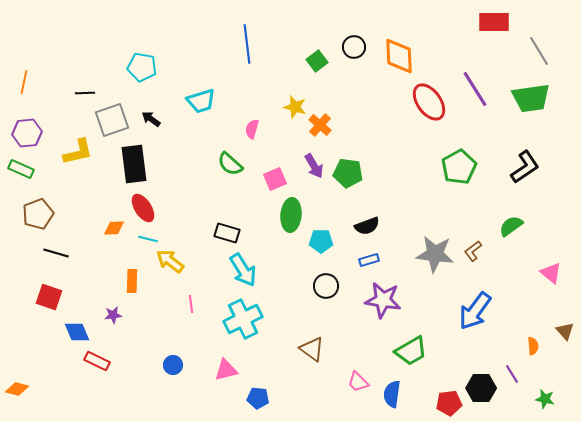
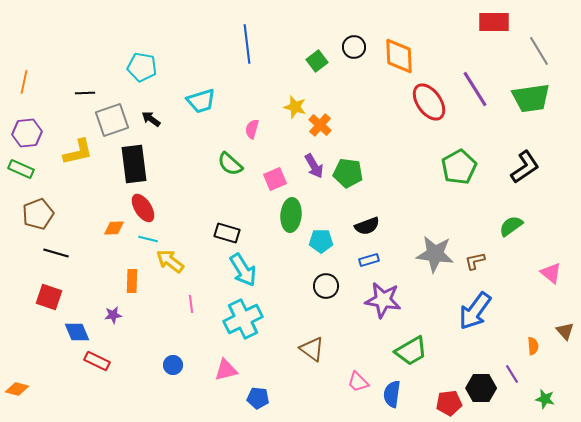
brown L-shape at (473, 251): moved 2 px right, 10 px down; rotated 25 degrees clockwise
